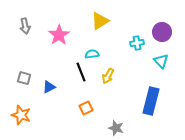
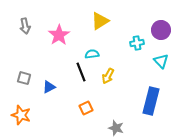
purple circle: moved 1 px left, 2 px up
